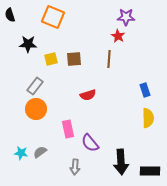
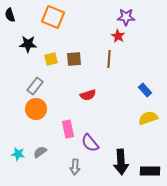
blue rectangle: rotated 24 degrees counterclockwise
yellow semicircle: rotated 108 degrees counterclockwise
cyan star: moved 3 px left, 1 px down
